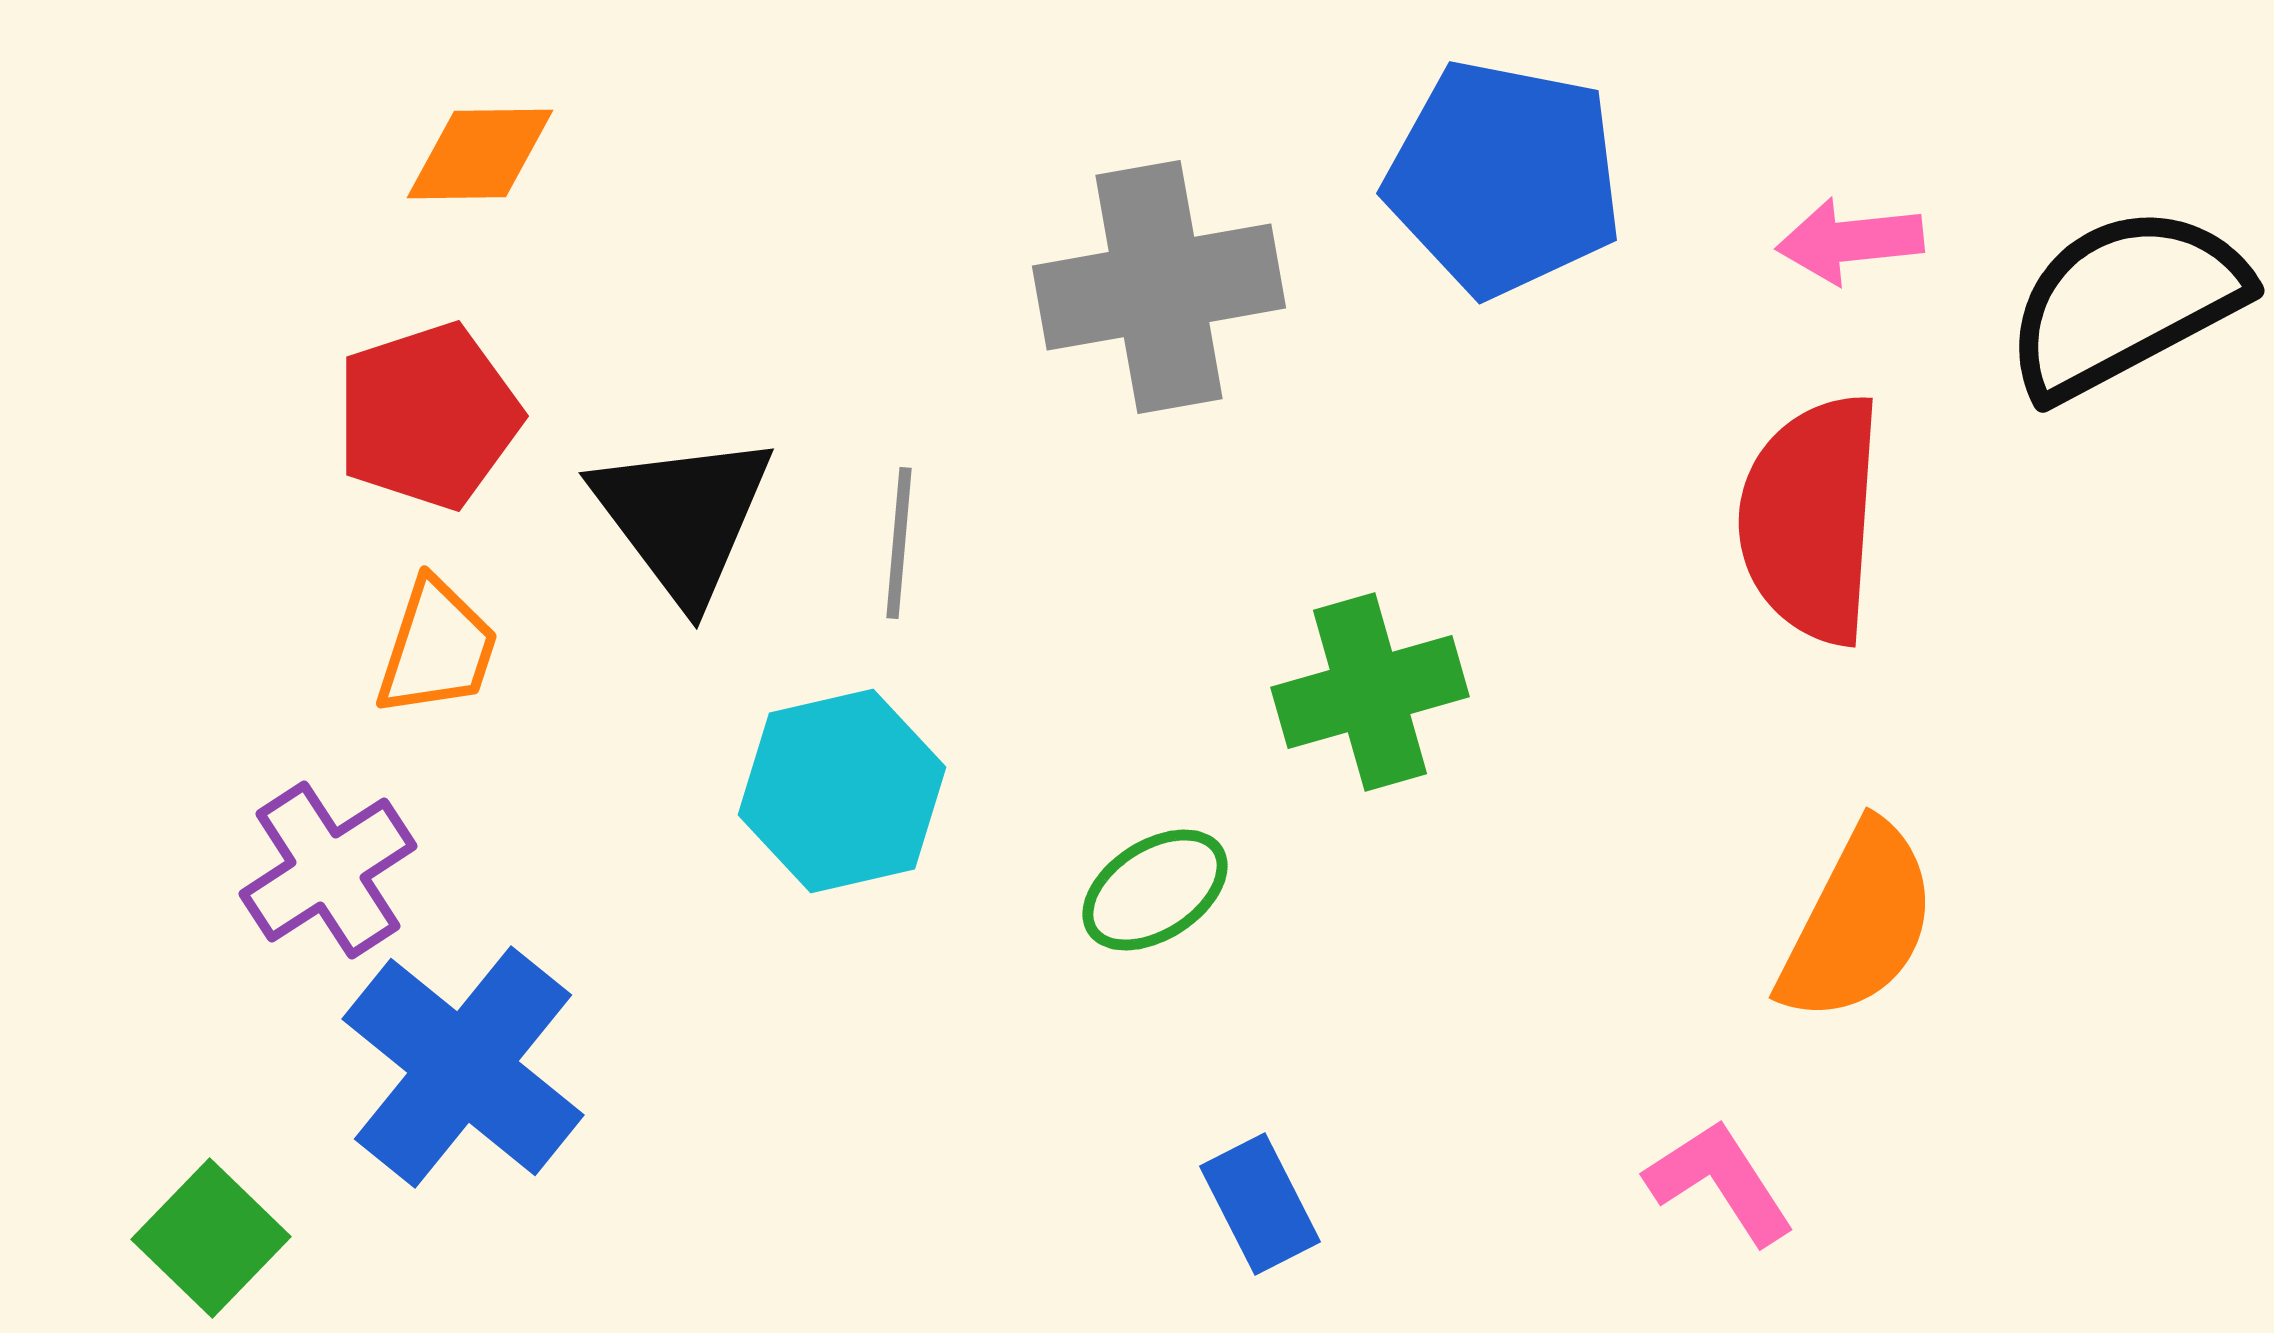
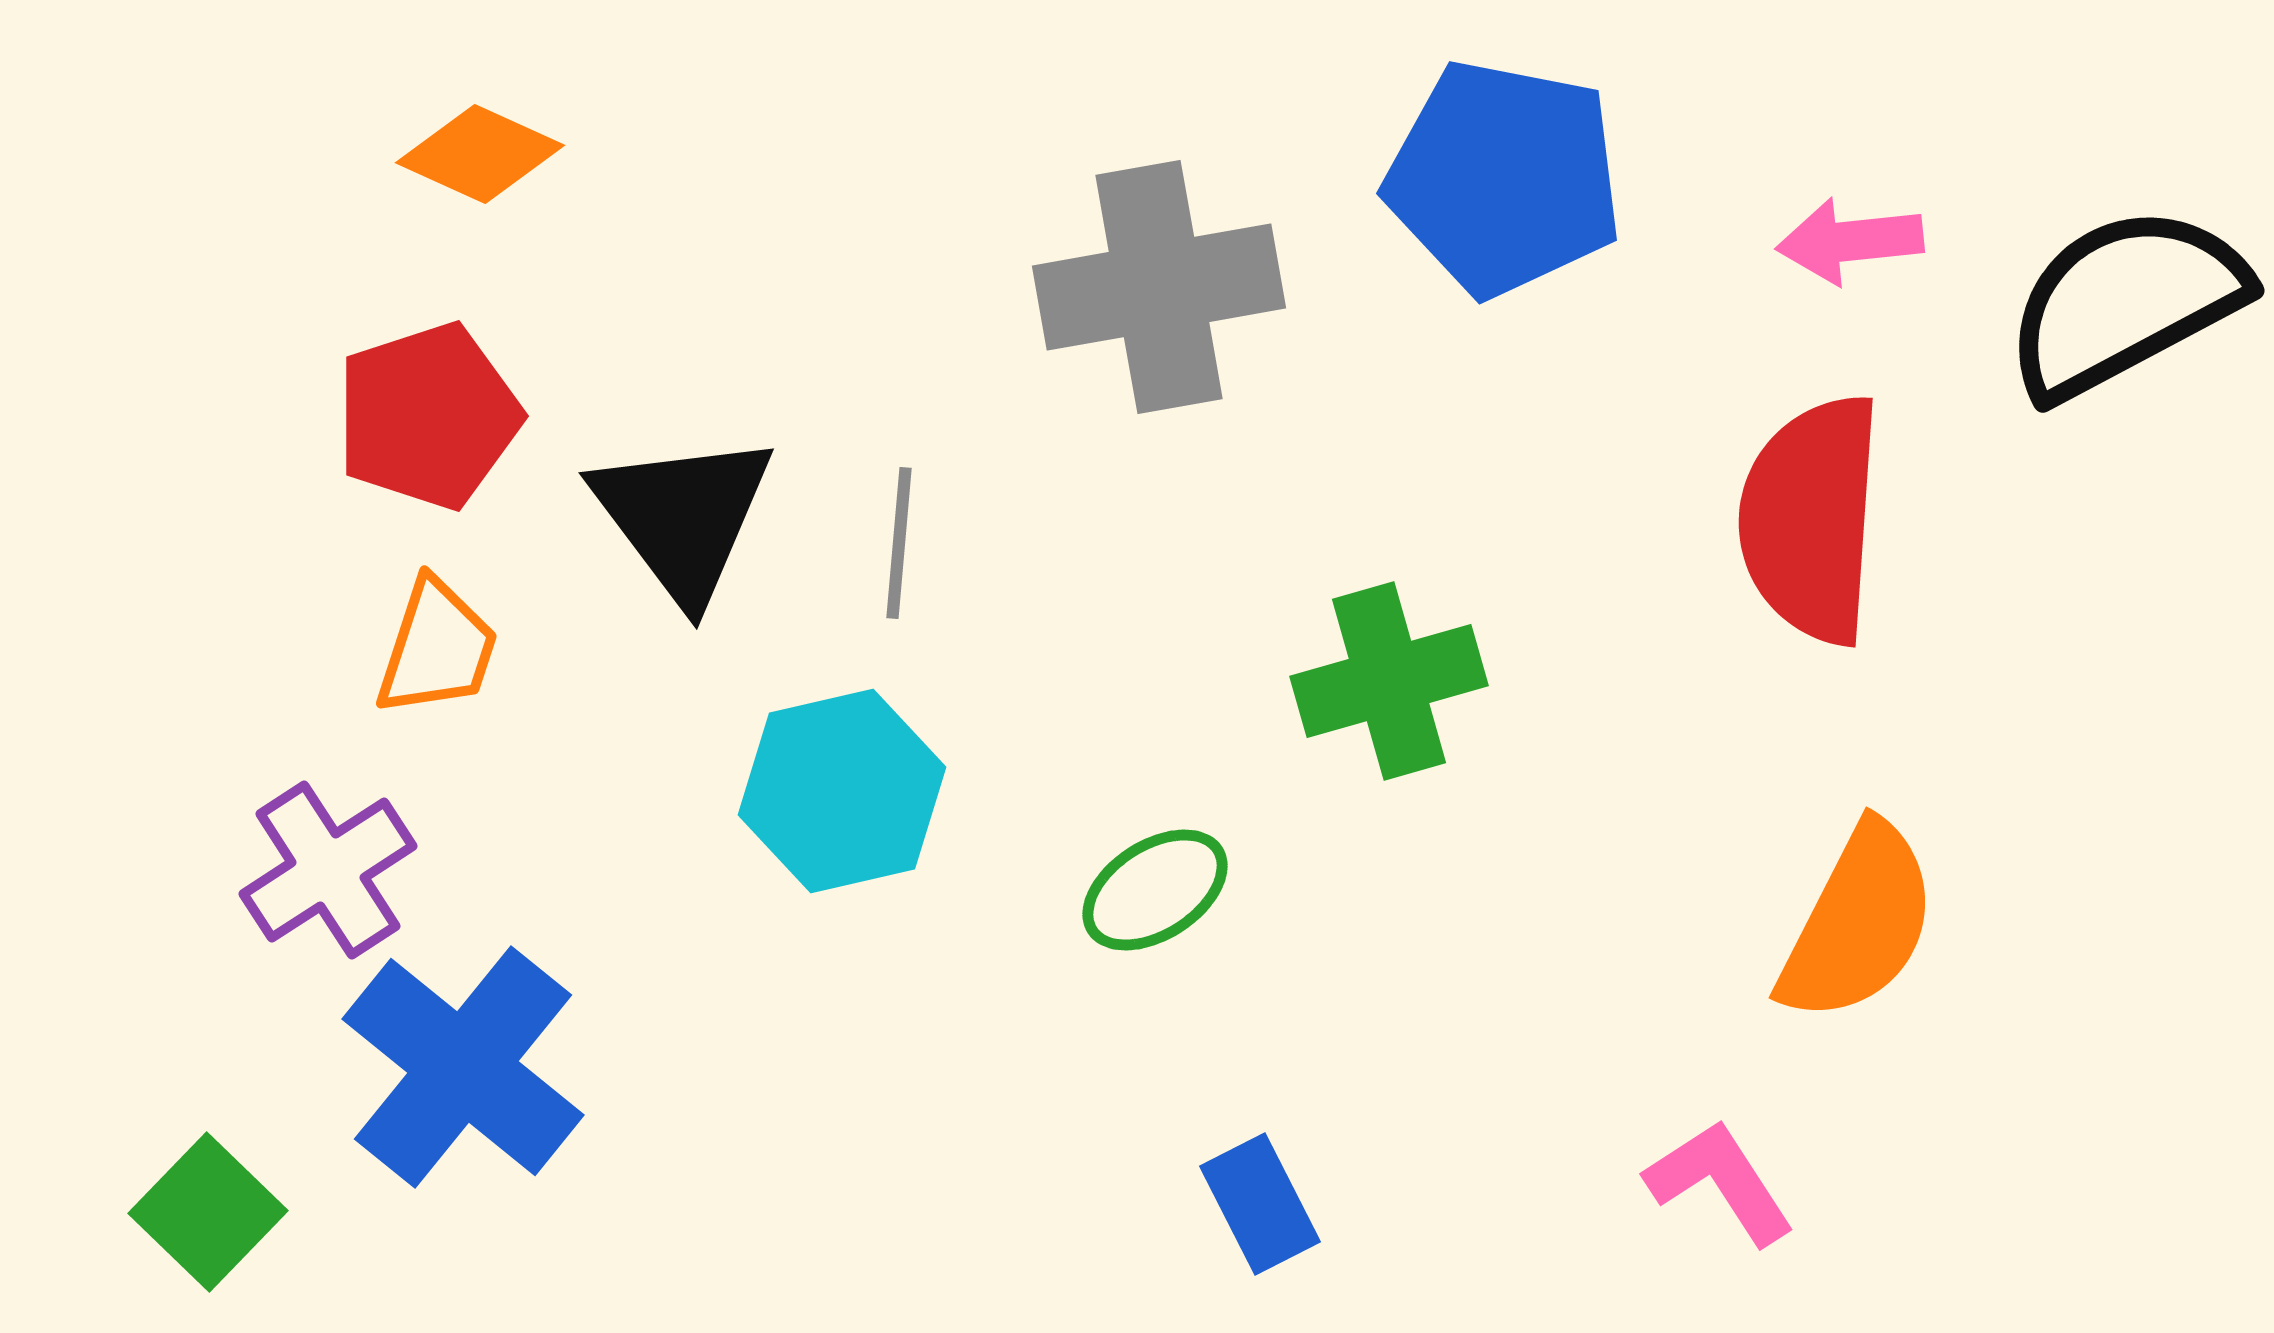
orange diamond: rotated 25 degrees clockwise
green cross: moved 19 px right, 11 px up
green square: moved 3 px left, 26 px up
